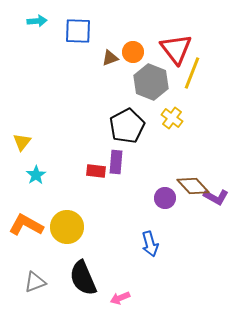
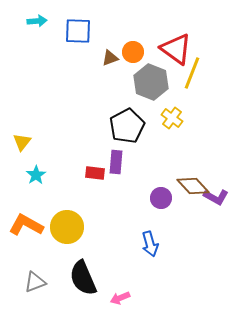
red triangle: rotated 16 degrees counterclockwise
red rectangle: moved 1 px left, 2 px down
purple circle: moved 4 px left
